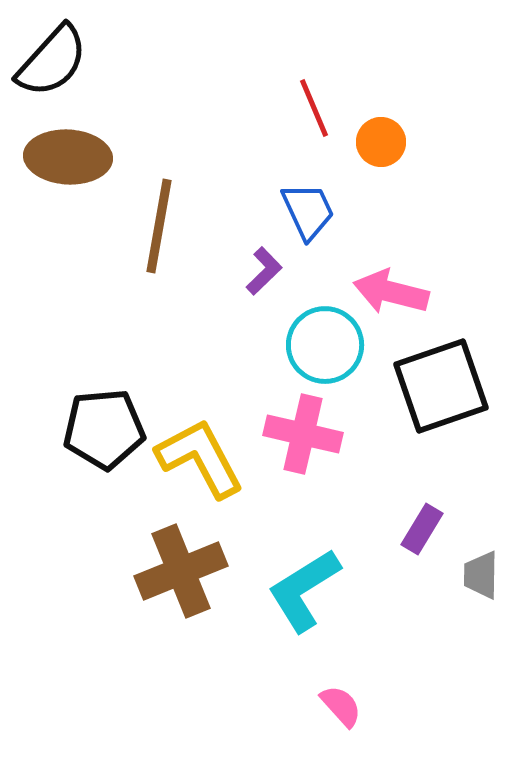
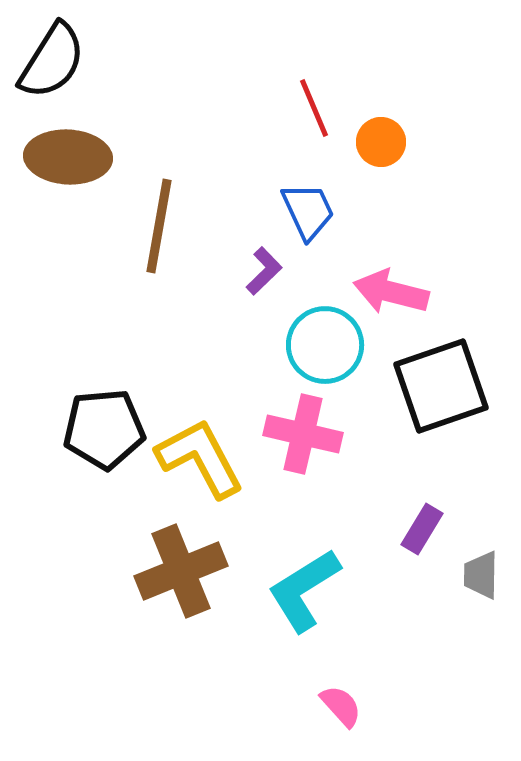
black semicircle: rotated 10 degrees counterclockwise
